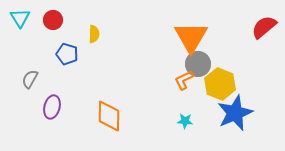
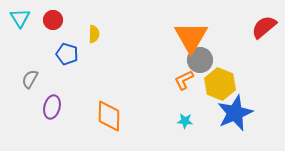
gray circle: moved 2 px right, 4 px up
